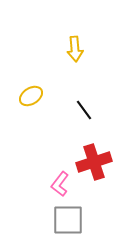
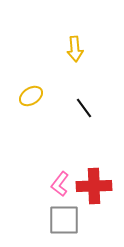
black line: moved 2 px up
red cross: moved 24 px down; rotated 16 degrees clockwise
gray square: moved 4 px left
